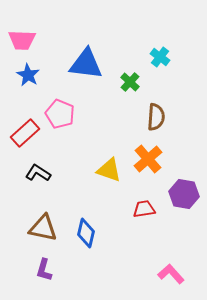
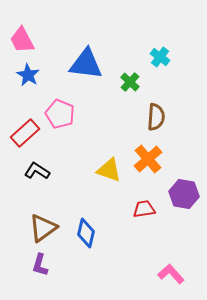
pink trapezoid: rotated 60 degrees clockwise
black L-shape: moved 1 px left, 2 px up
brown triangle: rotated 48 degrees counterclockwise
purple L-shape: moved 4 px left, 5 px up
